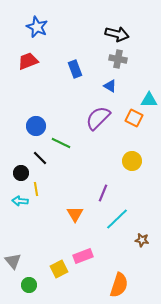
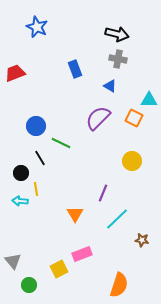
red trapezoid: moved 13 px left, 12 px down
black line: rotated 14 degrees clockwise
pink rectangle: moved 1 px left, 2 px up
